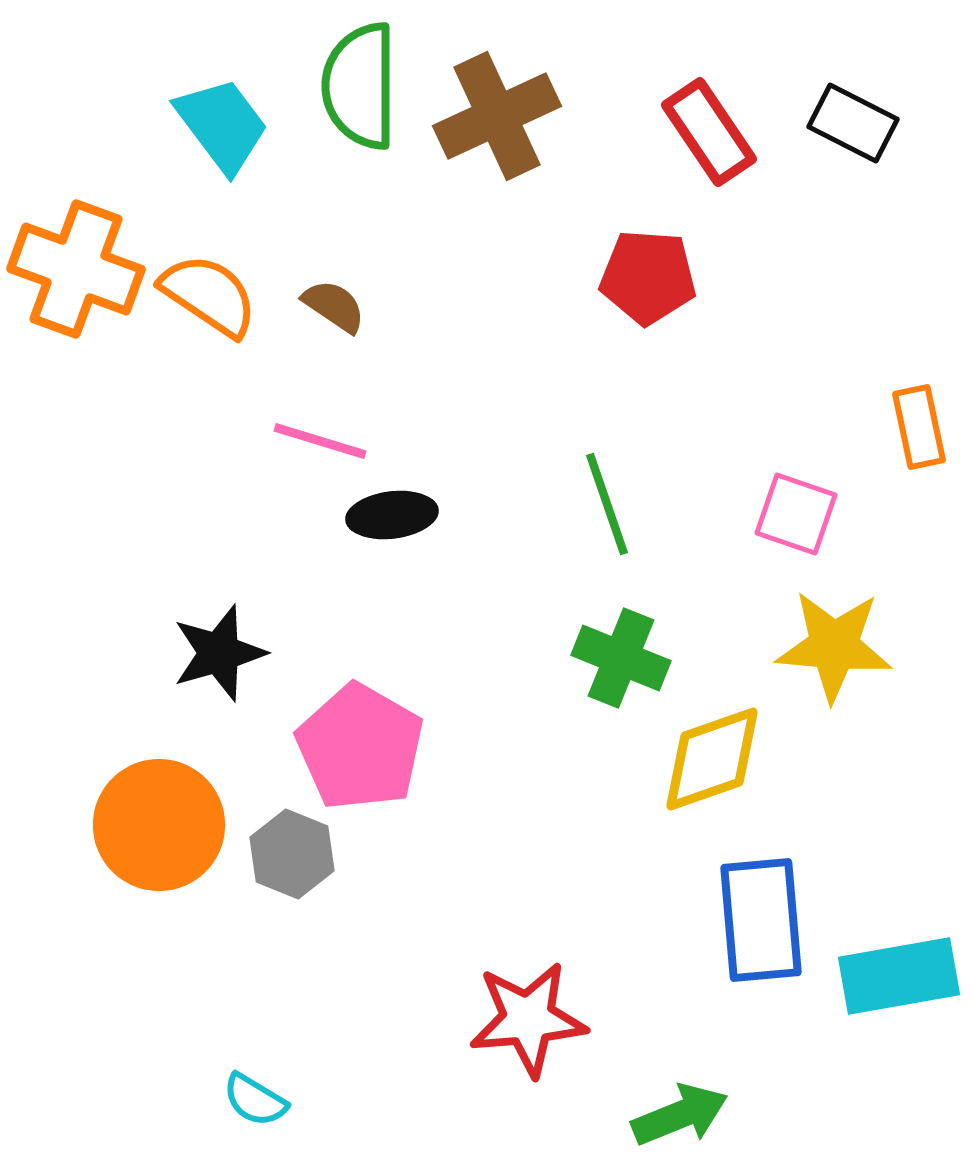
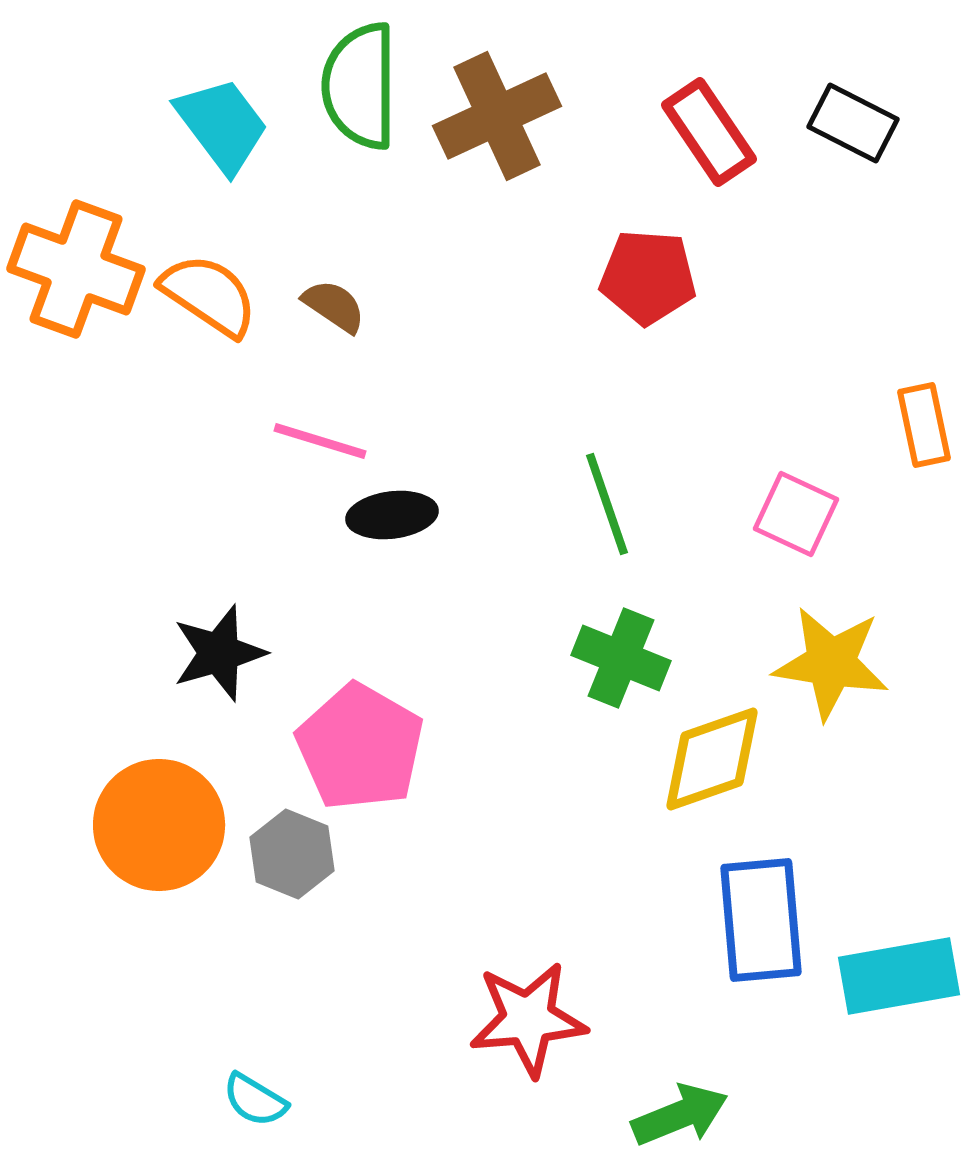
orange rectangle: moved 5 px right, 2 px up
pink square: rotated 6 degrees clockwise
yellow star: moved 3 px left, 17 px down; rotated 4 degrees clockwise
